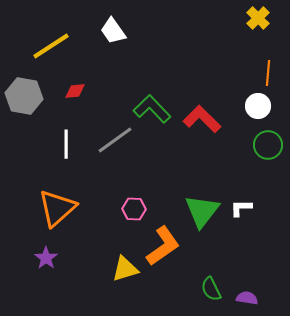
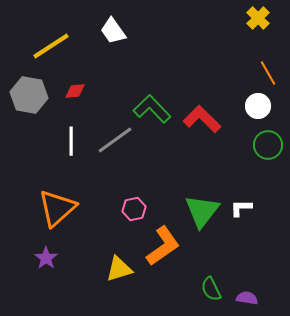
orange line: rotated 35 degrees counterclockwise
gray hexagon: moved 5 px right, 1 px up
white line: moved 5 px right, 3 px up
pink hexagon: rotated 15 degrees counterclockwise
yellow triangle: moved 6 px left
